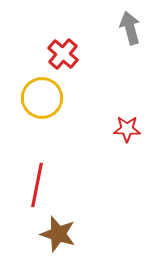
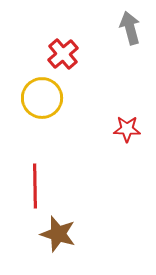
red cross: rotated 8 degrees clockwise
red line: moved 2 px left, 1 px down; rotated 12 degrees counterclockwise
